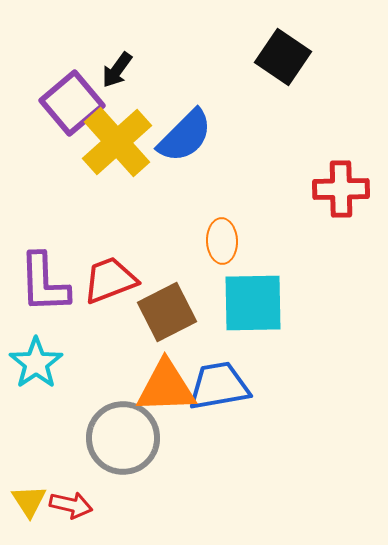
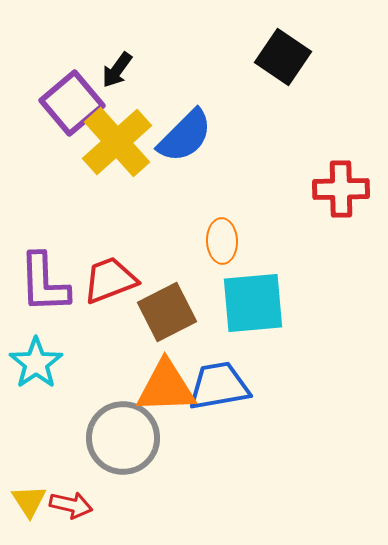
cyan square: rotated 4 degrees counterclockwise
